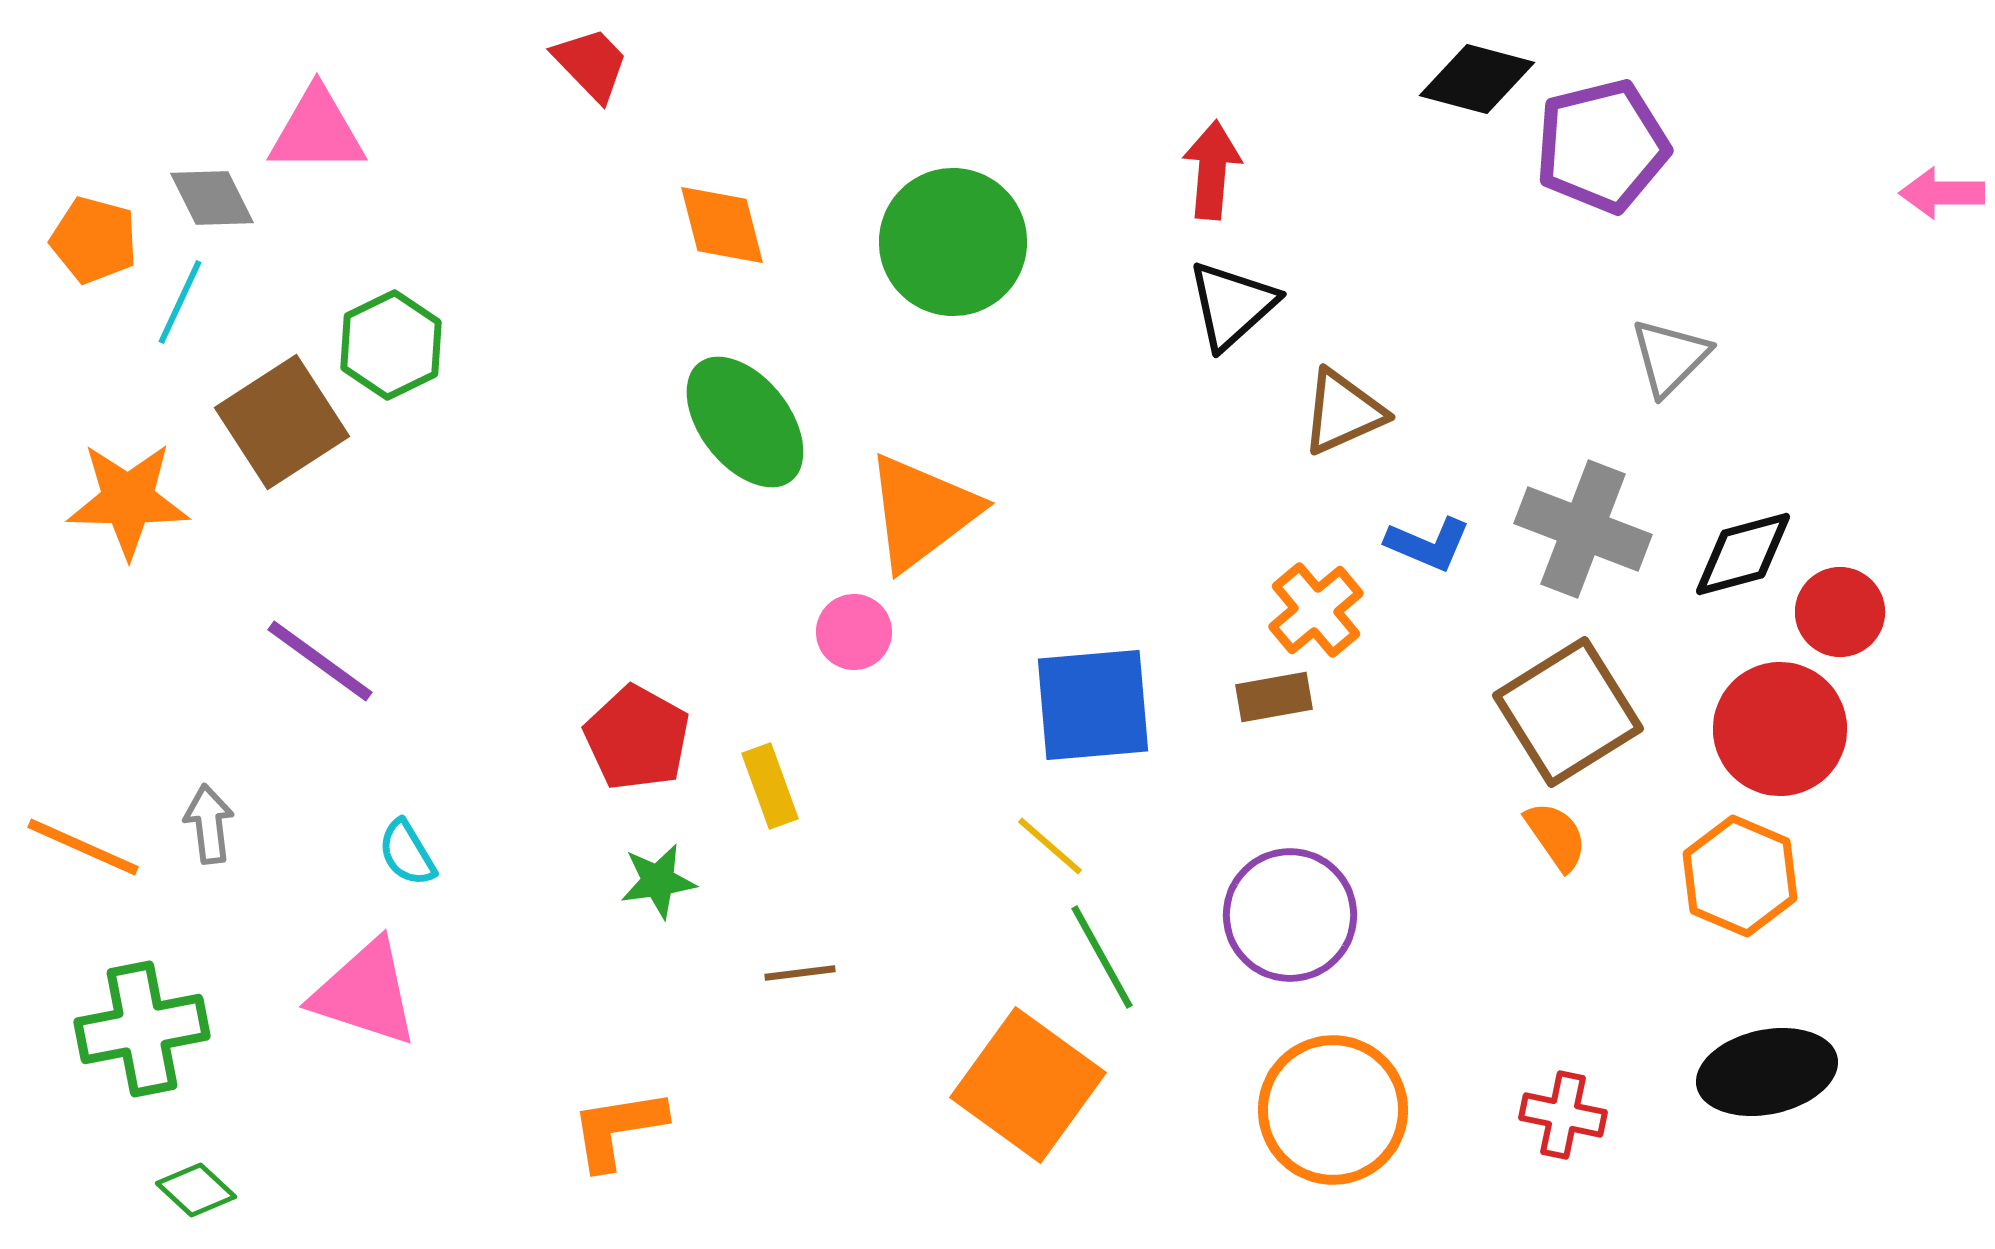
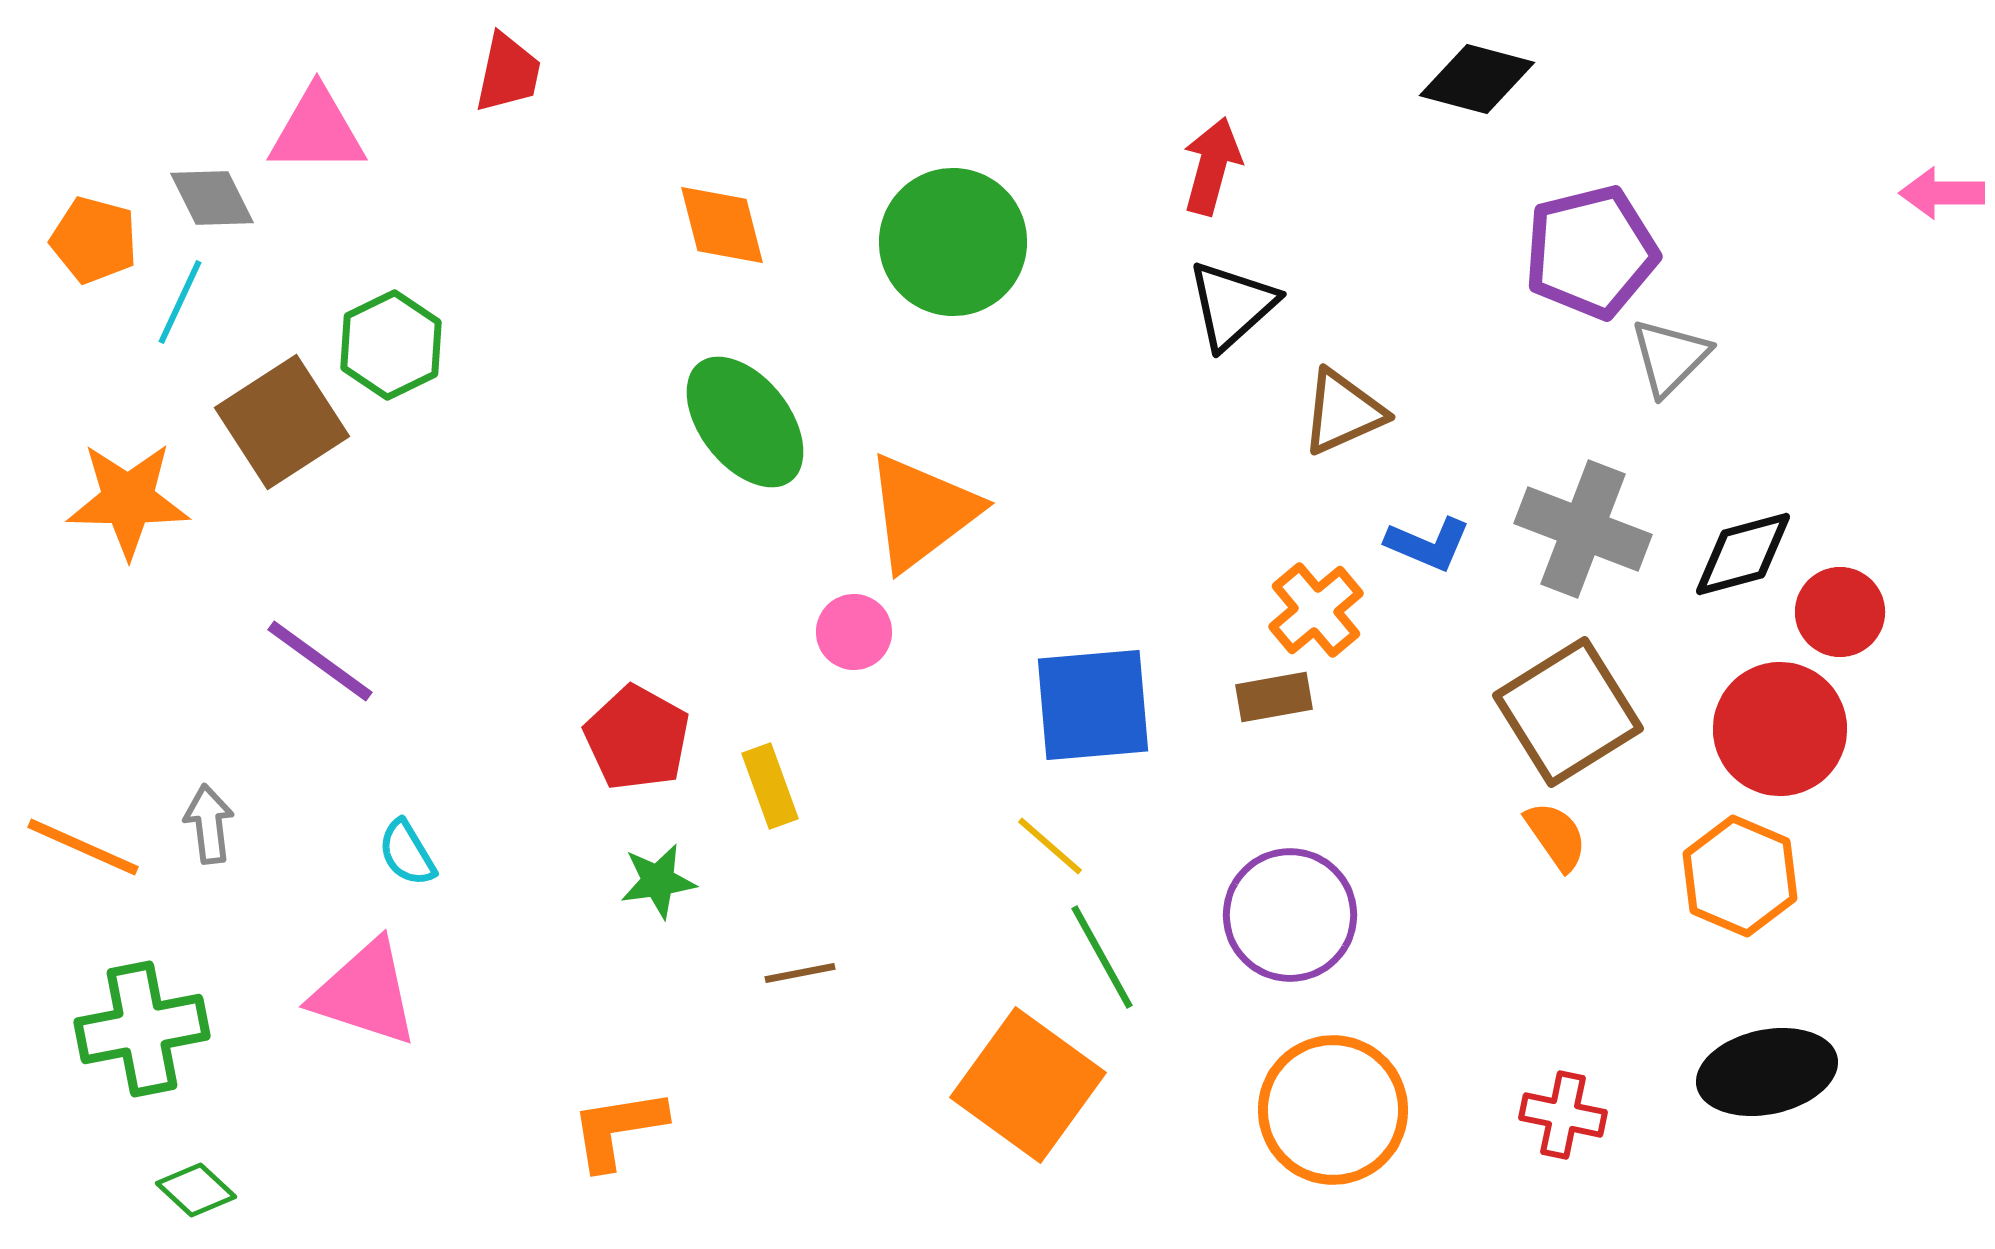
red trapezoid at (591, 64): moved 83 px left, 9 px down; rotated 56 degrees clockwise
purple pentagon at (1602, 146): moved 11 px left, 106 px down
red arrow at (1212, 170): moved 4 px up; rotated 10 degrees clockwise
brown line at (800, 973): rotated 4 degrees counterclockwise
